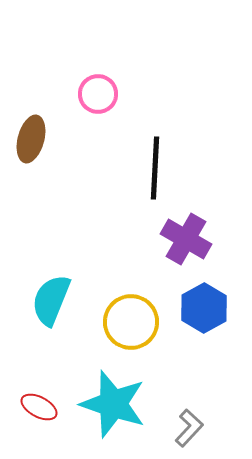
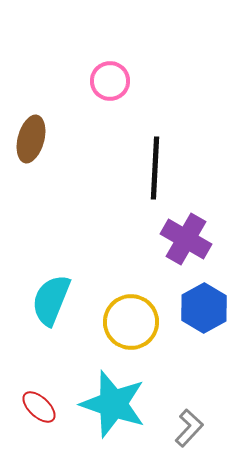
pink circle: moved 12 px right, 13 px up
red ellipse: rotated 15 degrees clockwise
